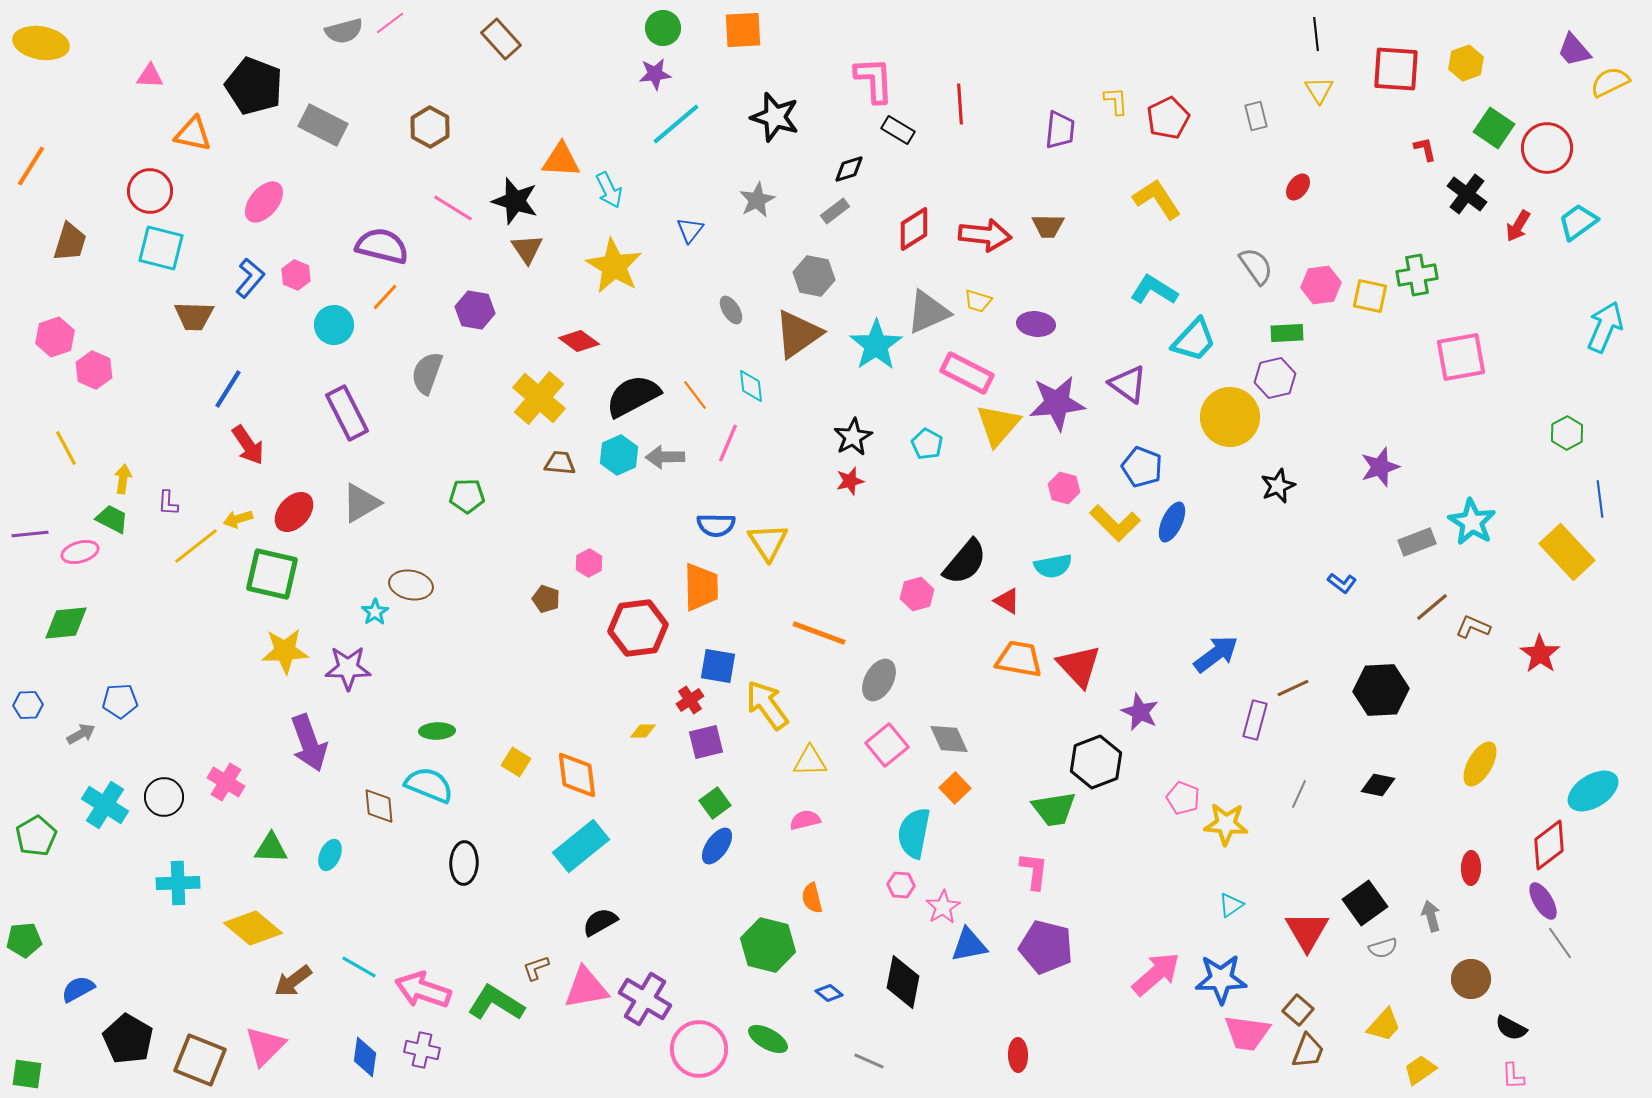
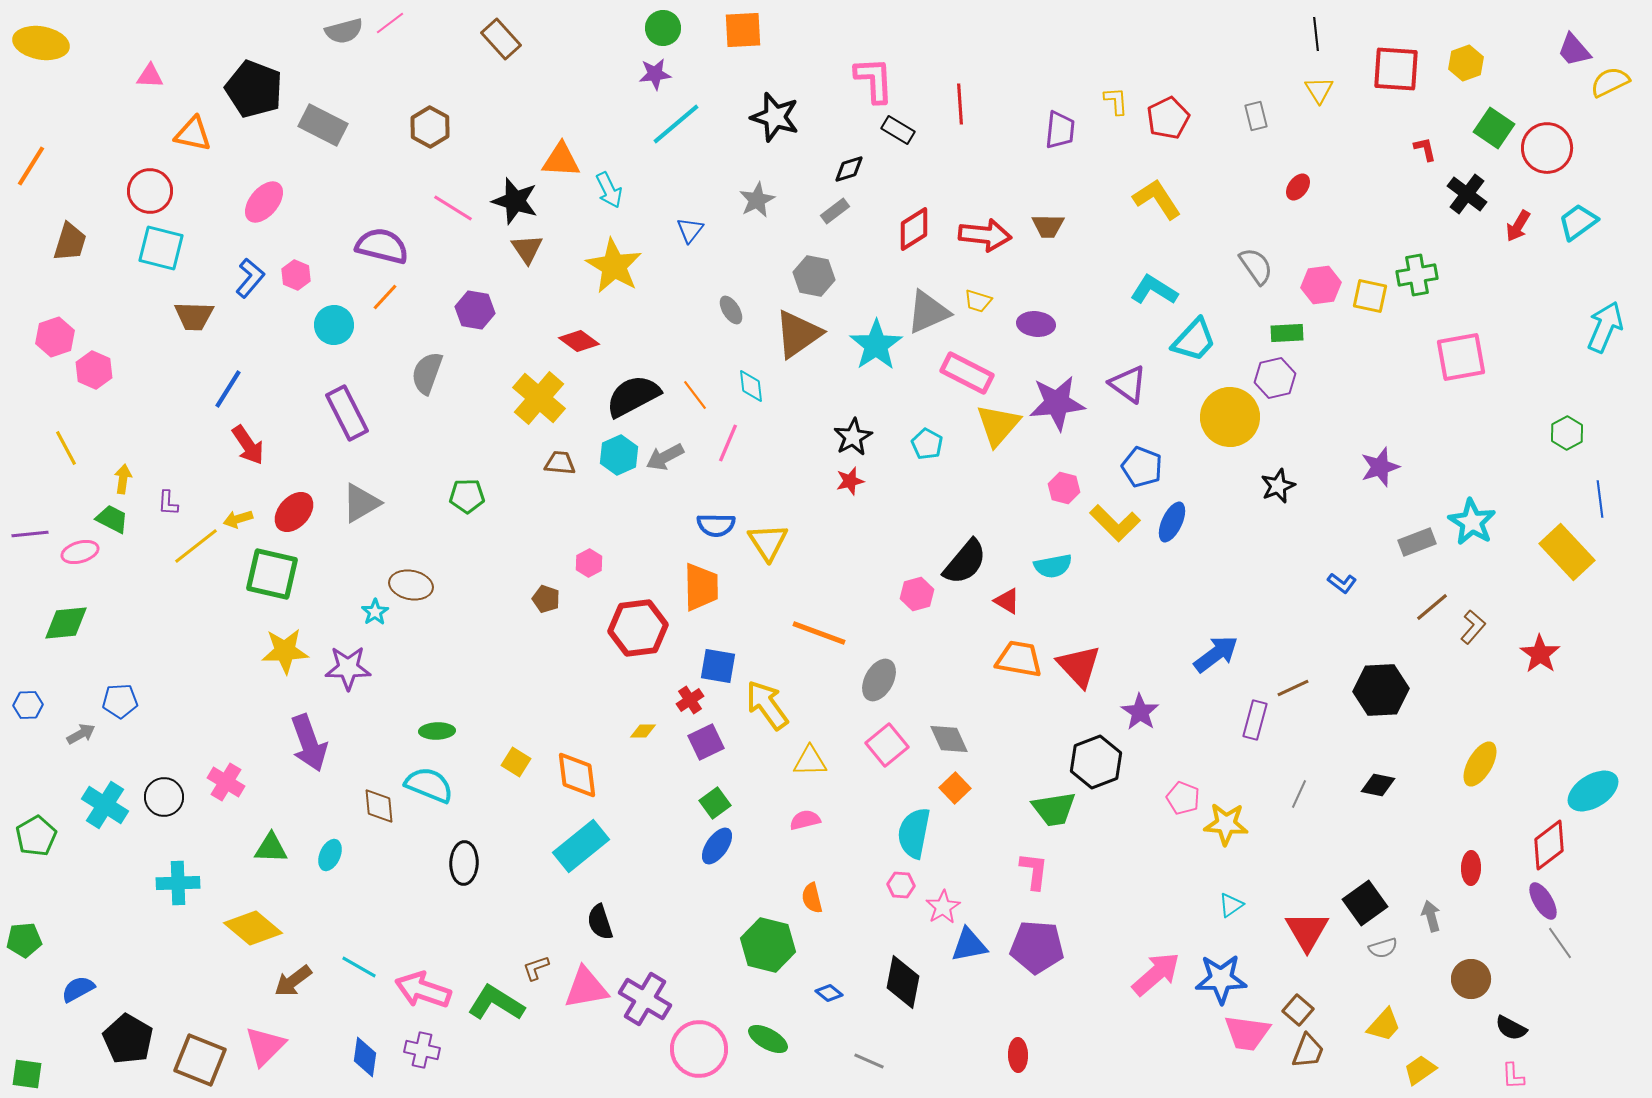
black pentagon at (254, 86): moved 3 px down
gray arrow at (665, 457): rotated 27 degrees counterclockwise
brown L-shape at (1473, 627): rotated 108 degrees clockwise
purple star at (1140, 712): rotated 9 degrees clockwise
purple square at (706, 742): rotated 12 degrees counterclockwise
black semicircle at (600, 922): rotated 78 degrees counterclockwise
purple pentagon at (1046, 947): moved 9 px left; rotated 10 degrees counterclockwise
